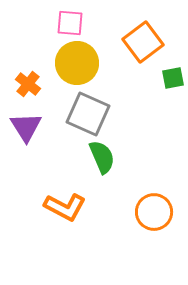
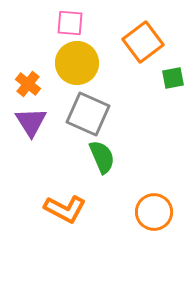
purple triangle: moved 5 px right, 5 px up
orange L-shape: moved 2 px down
